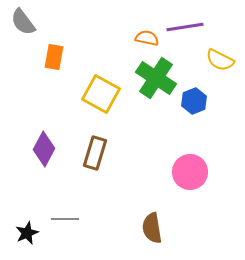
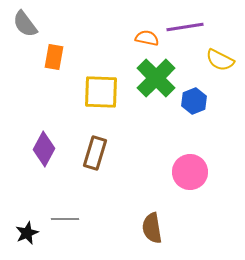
gray semicircle: moved 2 px right, 2 px down
green cross: rotated 12 degrees clockwise
yellow square: moved 2 px up; rotated 27 degrees counterclockwise
